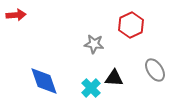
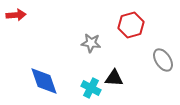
red hexagon: rotated 10 degrees clockwise
gray star: moved 3 px left, 1 px up
gray ellipse: moved 8 px right, 10 px up
cyan cross: rotated 18 degrees counterclockwise
